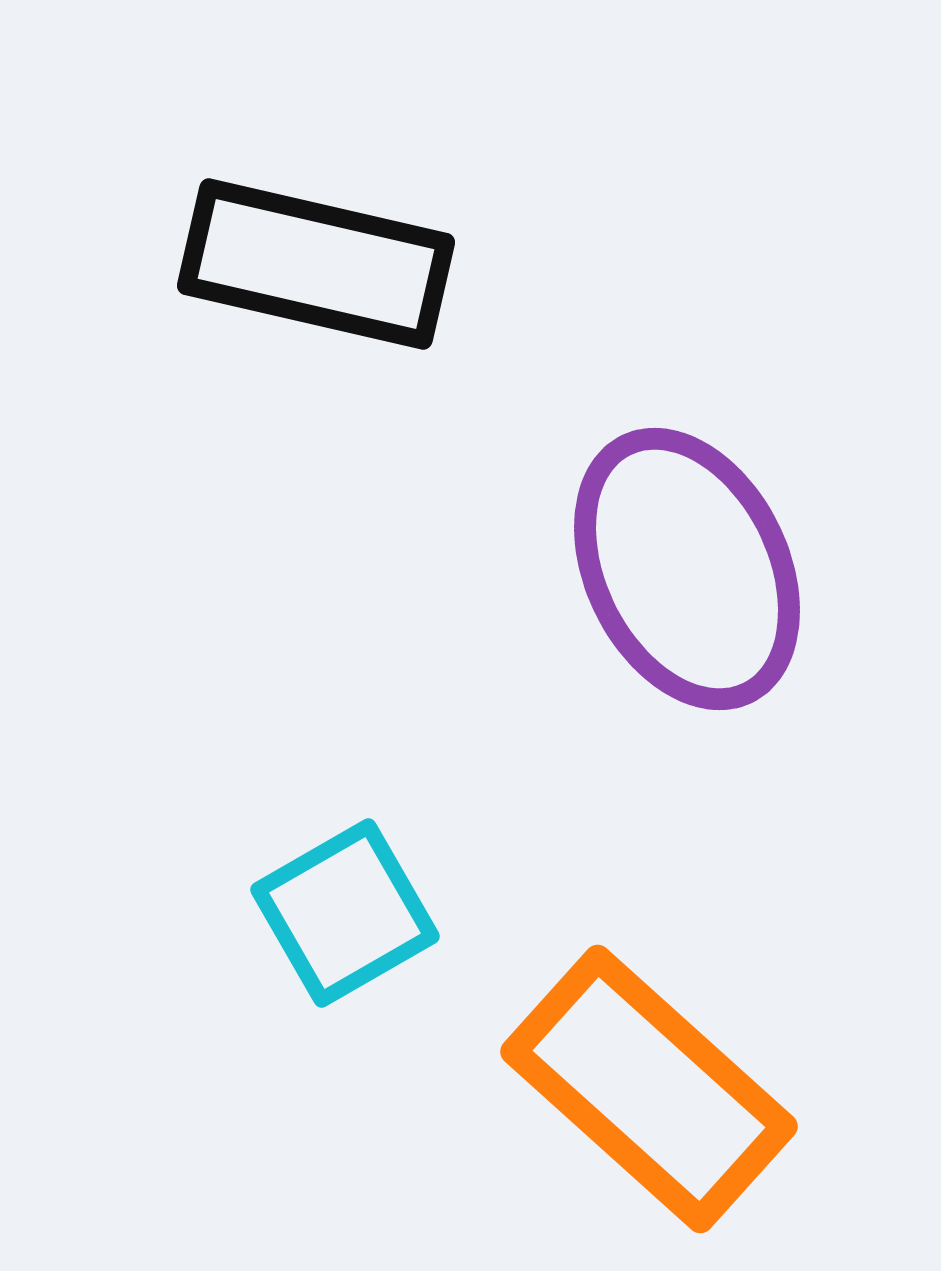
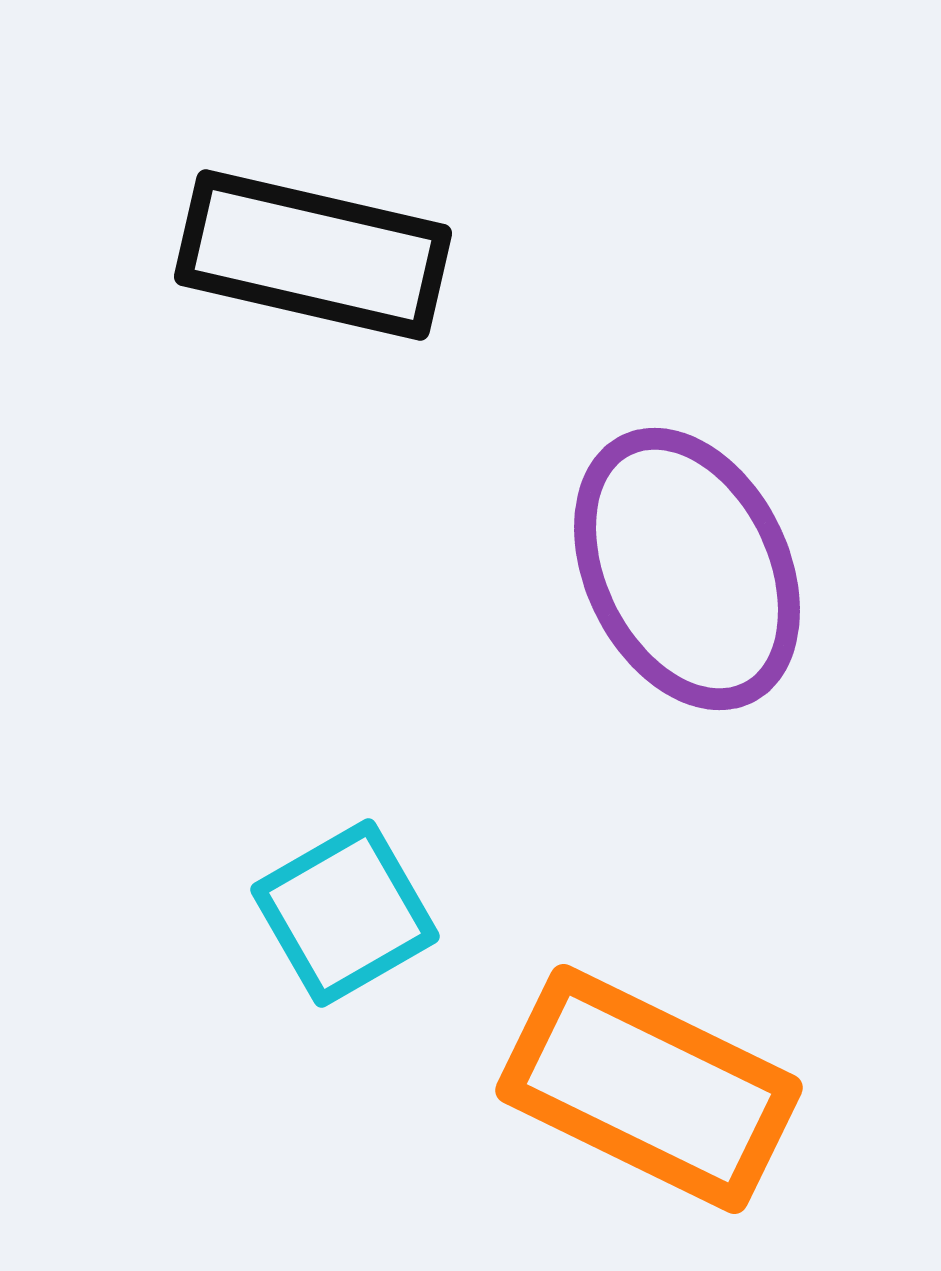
black rectangle: moved 3 px left, 9 px up
orange rectangle: rotated 16 degrees counterclockwise
